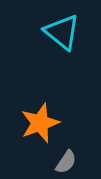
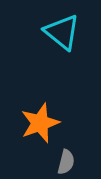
gray semicircle: rotated 20 degrees counterclockwise
